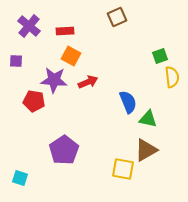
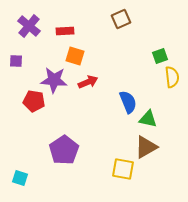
brown square: moved 4 px right, 2 px down
orange square: moved 4 px right; rotated 12 degrees counterclockwise
brown triangle: moved 3 px up
